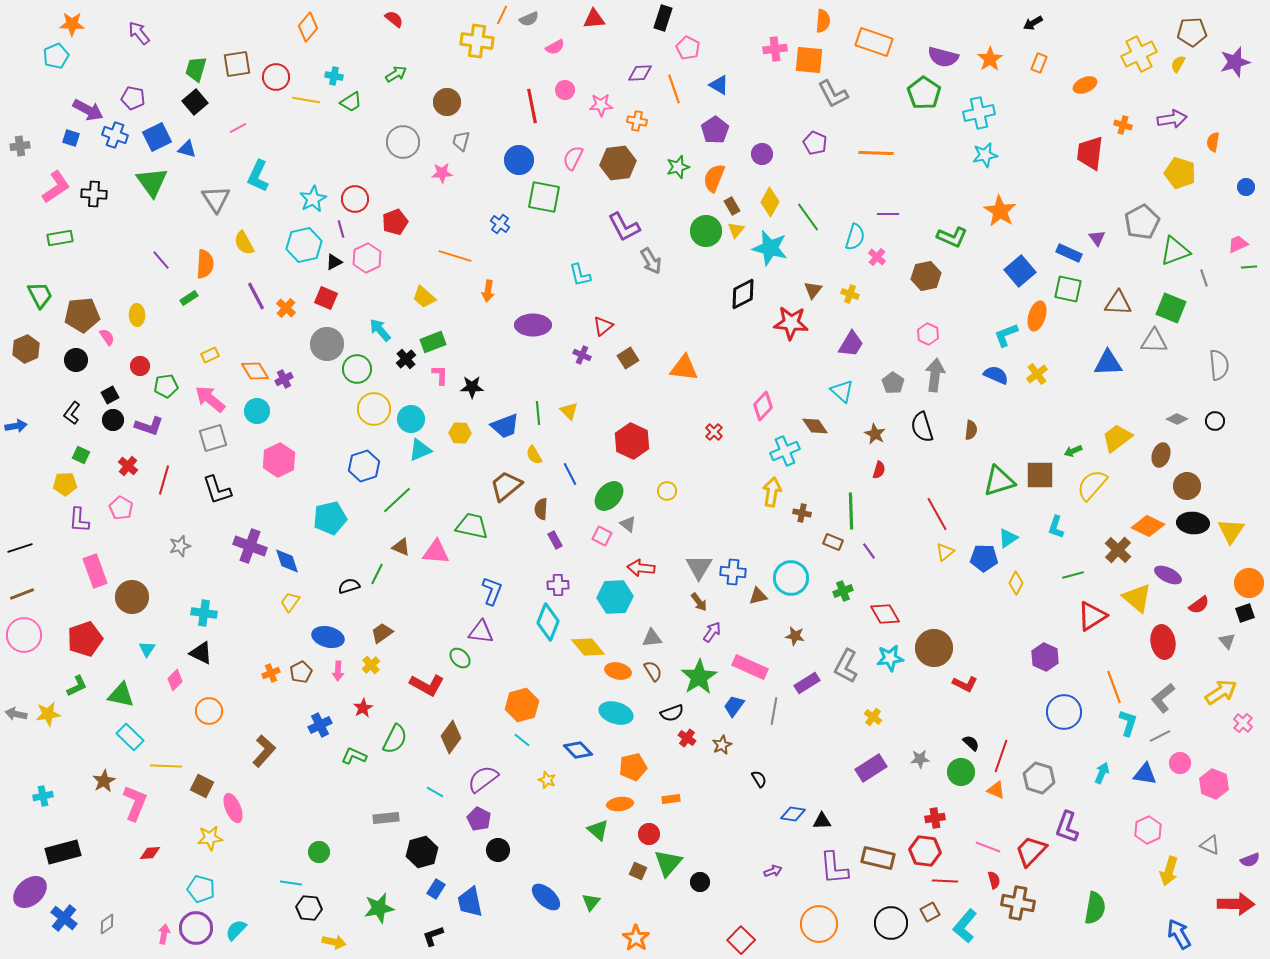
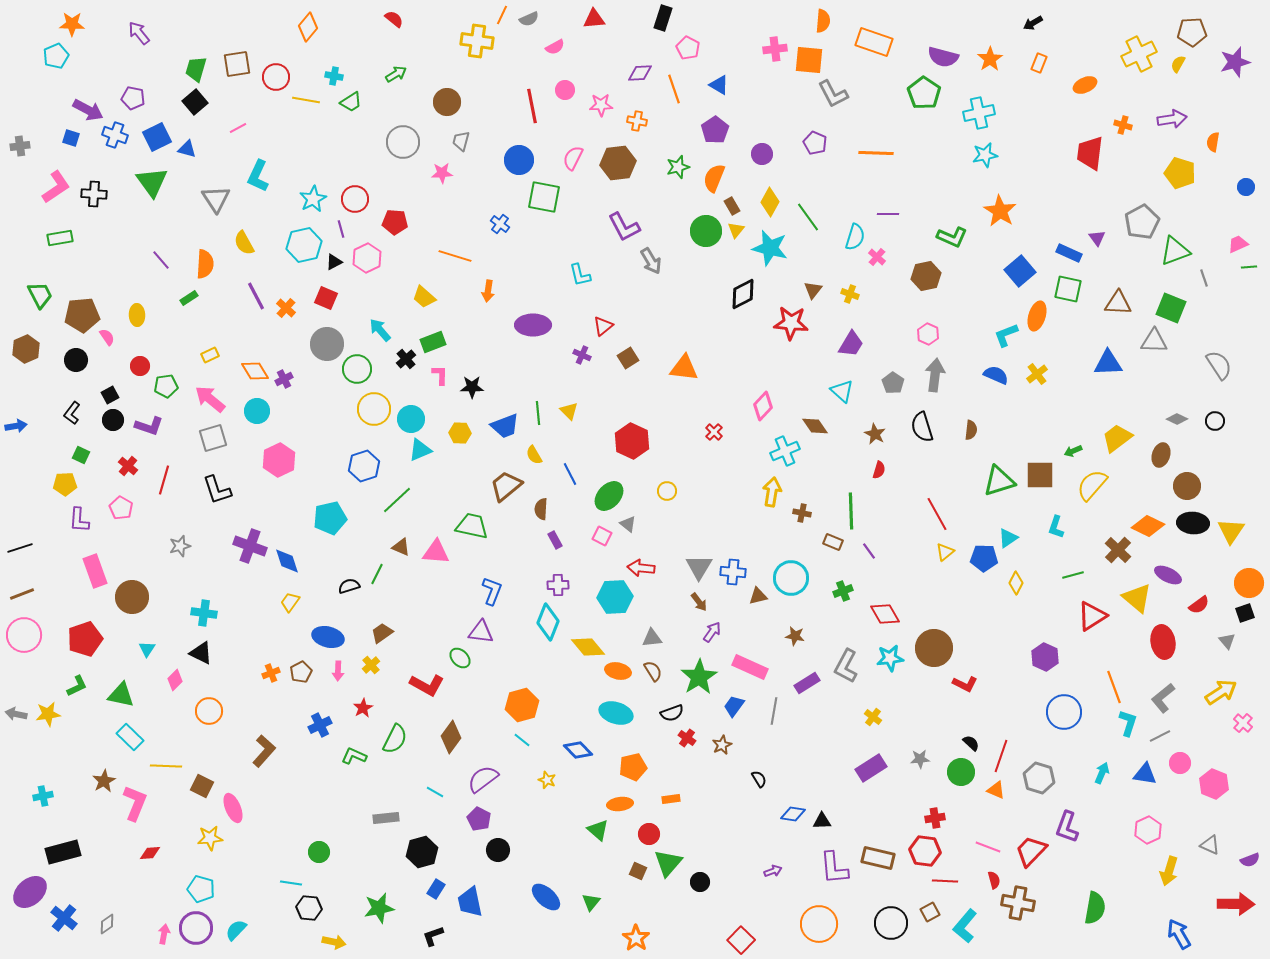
red pentagon at (395, 222): rotated 25 degrees clockwise
gray semicircle at (1219, 365): rotated 28 degrees counterclockwise
